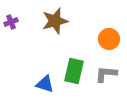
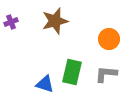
green rectangle: moved 2 px left, 1 px down
